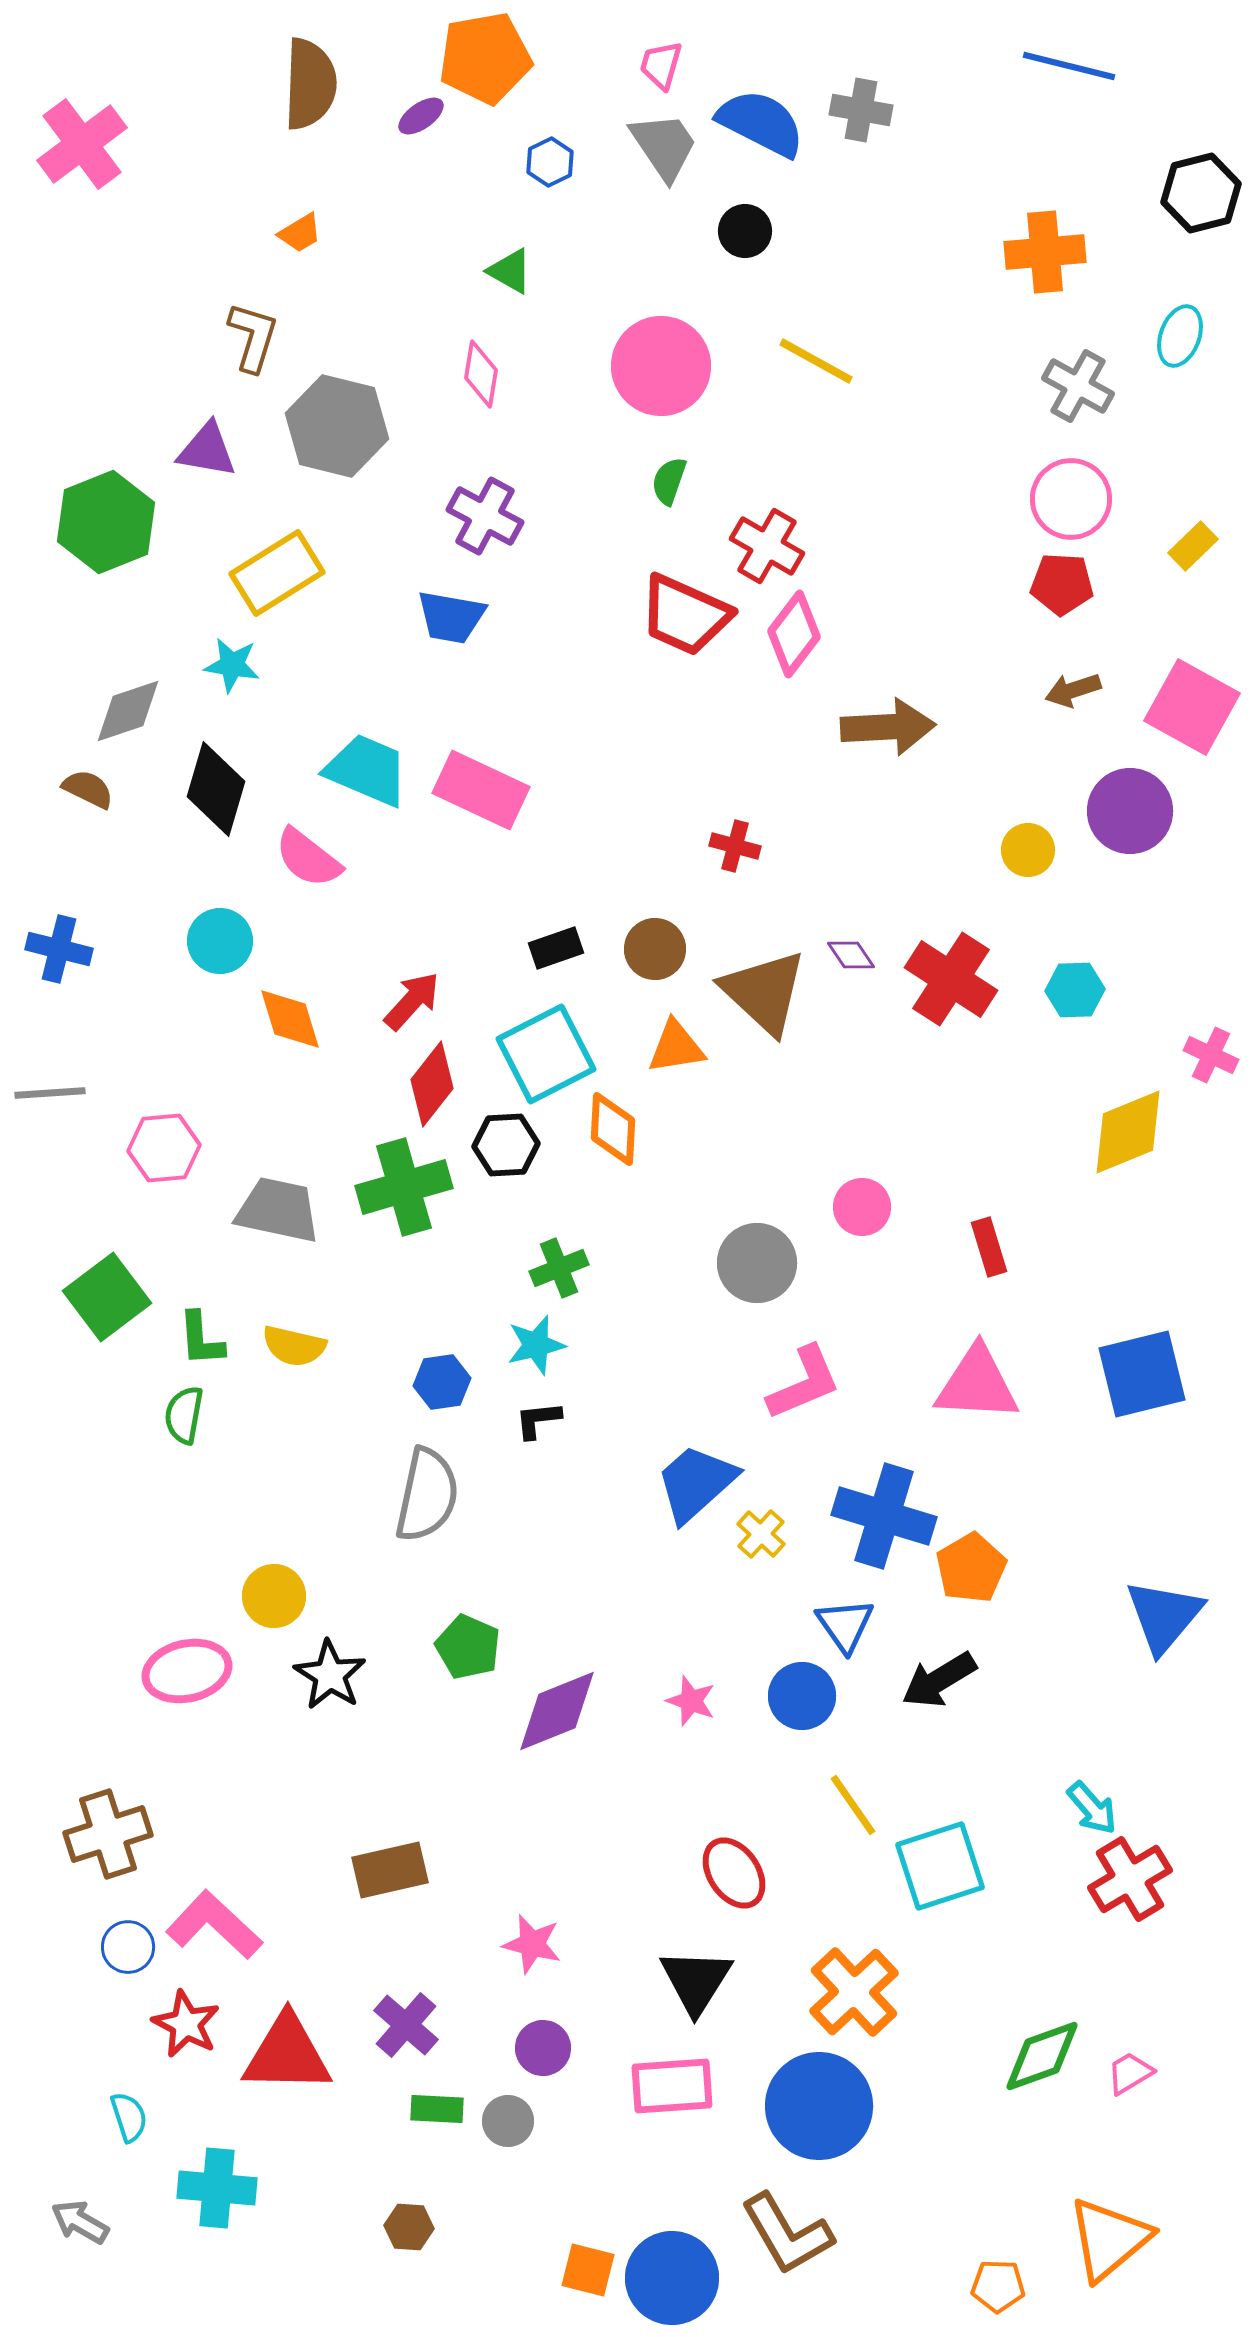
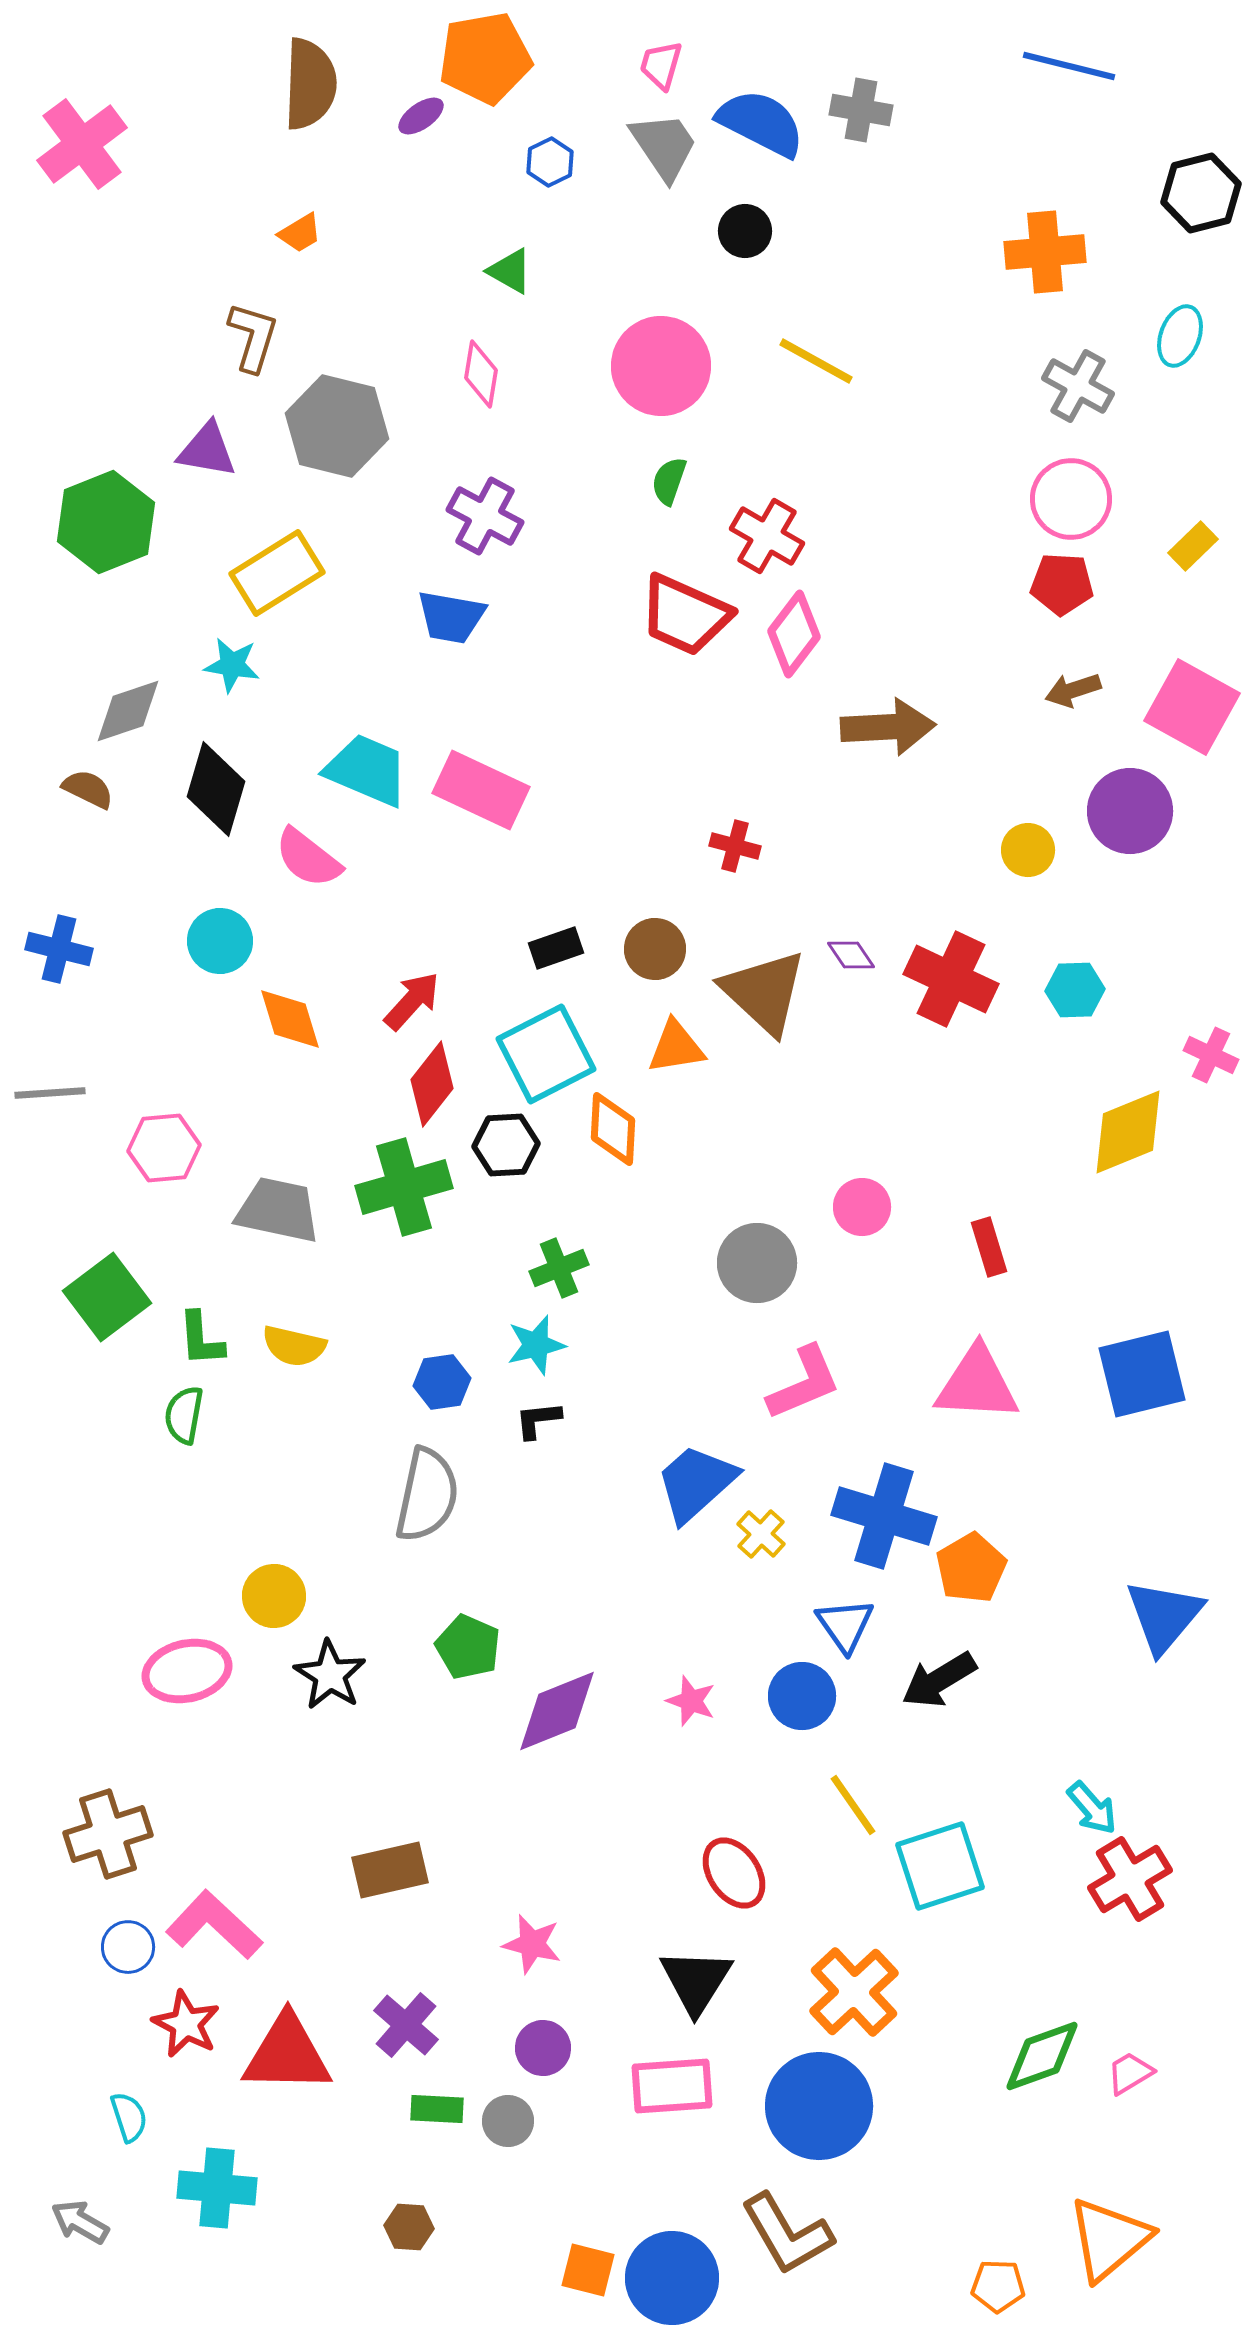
red cross at (767, 546): moved 10 px up
red cross at (951, 979): rotated 8 degrees counterclockwise
